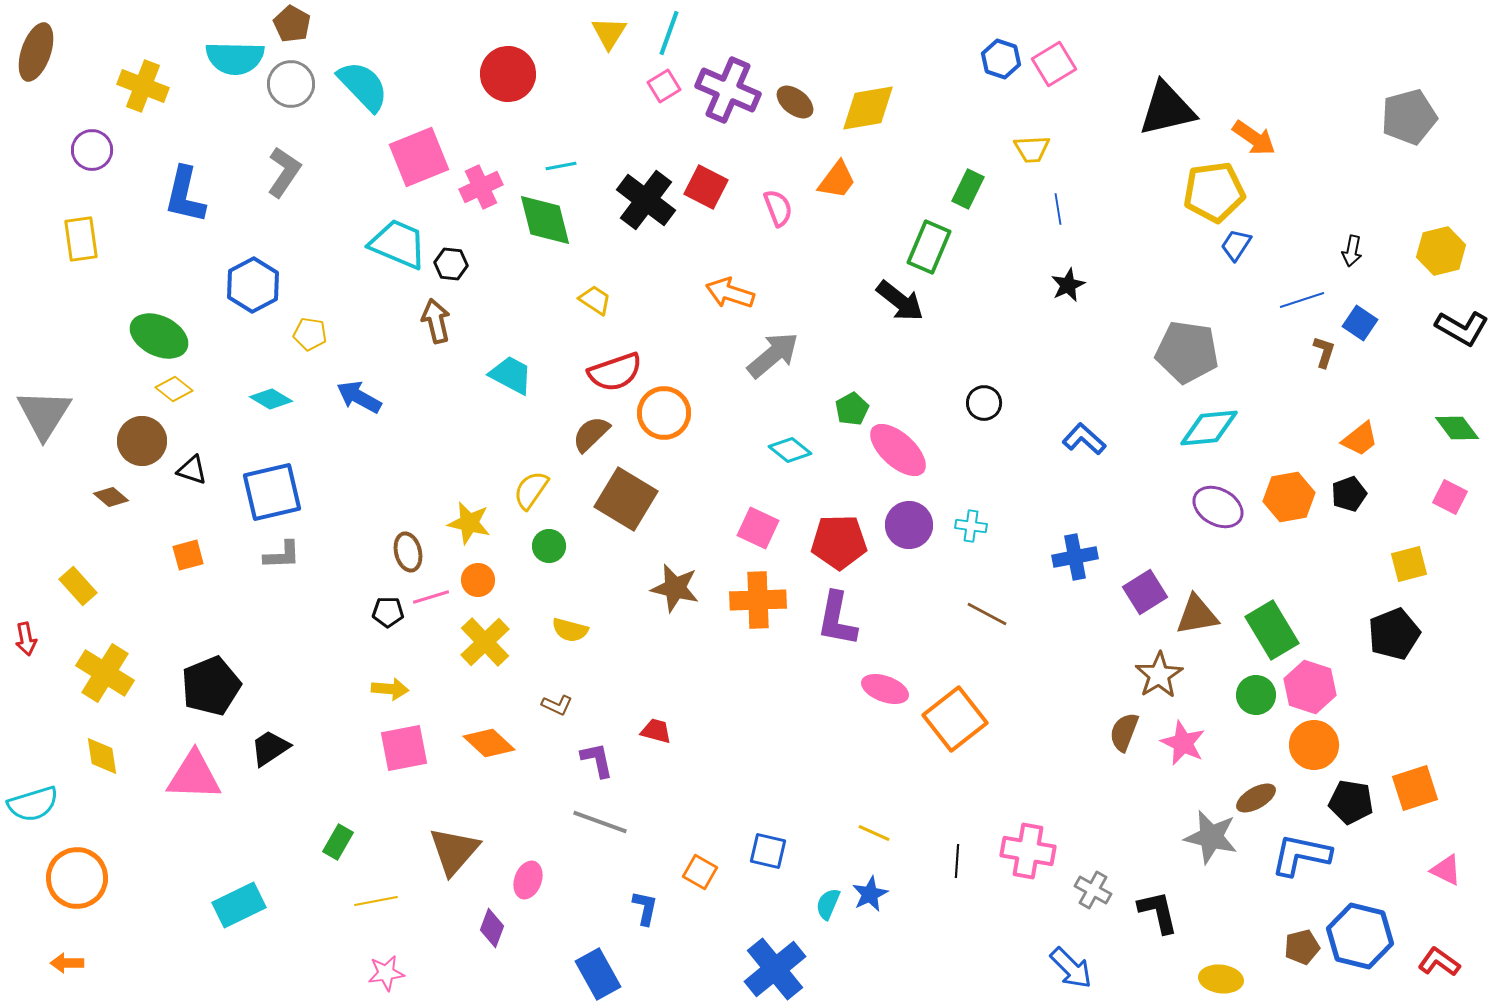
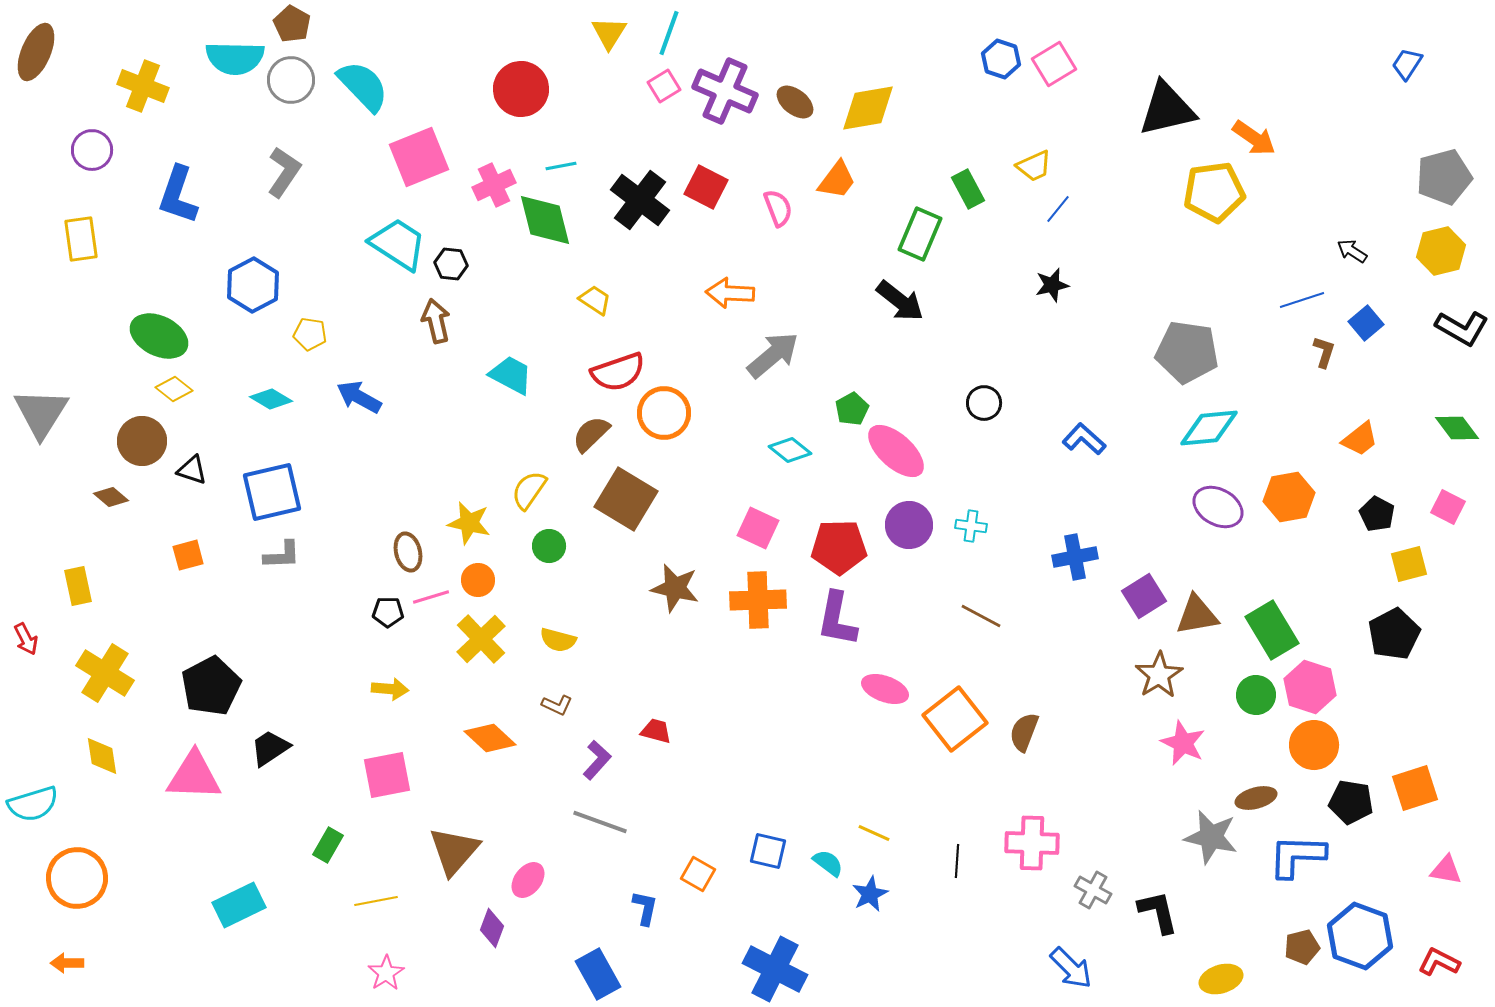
brown ellipse at (36, 52): rotated 4 degrees clockwise
red circle at (508, 74): moved 13 px right, 15 px down
gray circle at (291, 84): moved 4 px up
purple cross at (728, 90): moved 3 px left, 1 px down
gray pentagon at (1409, 117): moved 35 px right, 60 px down
yellow trapezoid at (1032, 149): moved 2 px right, 17 px down; rotated 21 degrees counterclockwise
pink cross at (481, 187): moved 13 px right, 2 px up
green rectangle at (968, 189): rotated 54 degrees counterclockwise
blue L-shape at (185, 195): moved 7 px left; rotated 6 degrees clockwise
black cross at (646, 200): moved 6 px left
blue line at (1058, 209): rotated 48 degrees clockwise
cyan trapezoid at (398, 244): rotated 10 degrees clockwise
blue trapezoid at (1236, 245): moved 171 px right, 181 px up
green rectangle at (929, 247): moved 9 px left, 13 px up
black arrow at (1352, 251): rotated 112 degrees clockwise
black star at (1068, 285): moved 16 px left; rotated 12 degrees clockwise
orange arrow at (730, 293): rotated 15 degrees counterclockwise
blue square at (1360, 323): moved 6 px right; rotated 16 degrees clockwise
red semicircle at (615, 372): moved 3 px right
gray triangle at (44, 414): moved 3 px left, 1 px up
pink ellipse at (898, 450): moved 2 px left, 1 px down
yellow semicircle at (531, 490): moved 2 px left
black pentagon at (1349, 494): moved 28 px right, 20 px down; rotated 24 degrees counterclockwise
pink square at (1450, 497): moved 2 px left, 10 px down
red pentagon at (839, 542): moved 5 px down
yellow rectangle at (78, 586): rotated 30 degrees clockwise
purple square at (1145, 592): moved 1 px left, 4 px down
brown line at (987, 614): moved 6 px left, 2 px down
yellow semicircle at (570, 630): moved 12 px left, 10 px down
black pentagon at (1394, 634): rotated 6 degrees counterclockwise
red arrow at (26, 639): rotated 16 degrees counterclockwise
yellow cross at (485, 642): moved 4 px left, 3 px up
black pentagon at (211, 686): rotated 6 degrees counterclockwise
brown semicircle at (1124, 732): moved 100 px left
orange diamond at (489, 743): moved 1 px right, 5 px up
pink square at (404, 748): moved 17 px left, 27 px down
purple L-shape at (597, 760): rotated 54 degrees clockwise
brown ellipse at (1256, 798): rotated 15 degrees clockwise
green rectangle at (338, 842): moved 10 px left, 3 px down
pink cross at (1028, 851): moved 4 px right, 8 px up; rotated 8 degrees counterclockwise
blue L-shape at (1301, 855): moved 4 px left, 1 px down; rotated 10 degrees counterclockwise
pink triangle at (1446, 870): rotated 16 degrees counterclockwise
orange square at (700, 872): moved 2 px left, 2 px down
pink ellipse at (528, 880): rotated 18 degrees clockwise
cyan semicircle at (828, 904): moved 41 px up; rotated 104 degrees clockwise
blue hexagon at (1360, 936): rotated 6 degrees clockwise
red L-shape at (1439, 962): rotated 9 degrees counterclockwise
blue cross at (775, 969): rotated 24 degrees counterclockwise
pink star at (386, 973): rotated 24 degrees counterclockwise
yellow ellipse at (1221, 979): rotated 24 degrees counterclockwise
